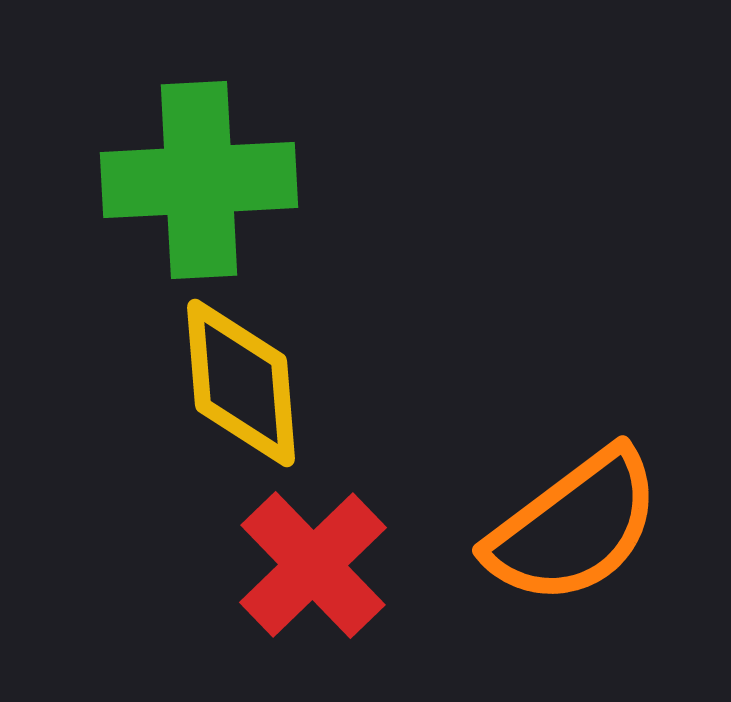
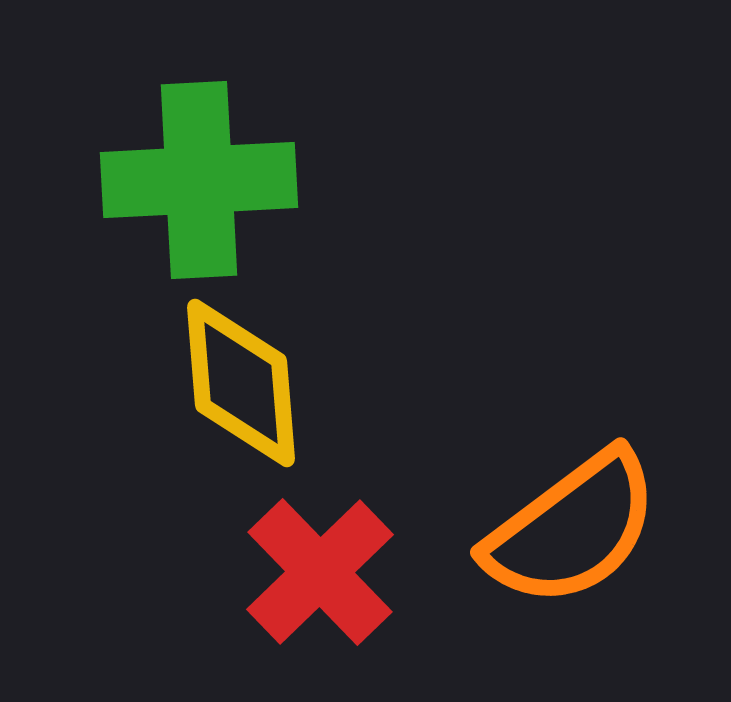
orange semicircle: moved 2 px left, 2 px down
red cross: moved 7 px right, 7 px down
